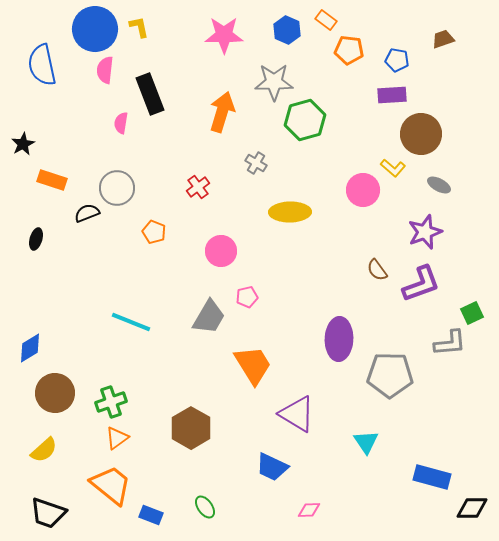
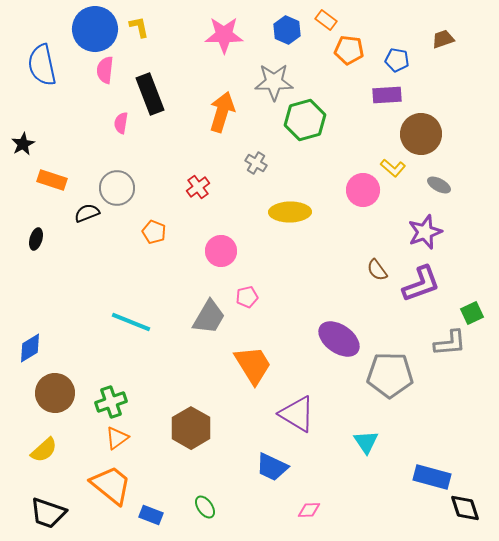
purple rectangle at (392, 95): moved 5 px left
purple ellipse at (339, 339): rotated 57 degrees counterclockwise
black diamond at (472, 508): moved 7 px left; rotated 72 degrees clockwise
